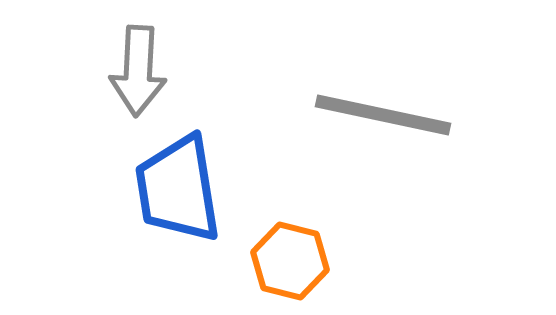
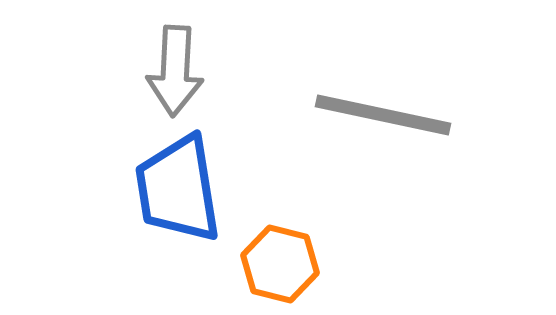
gray arrow: moved 37 px right
orange hexagon: moved 10 px left, 3 px down
